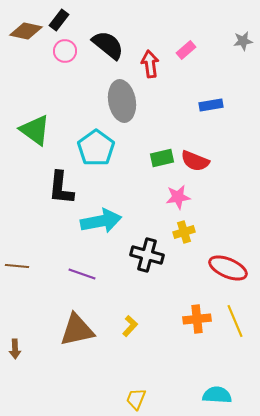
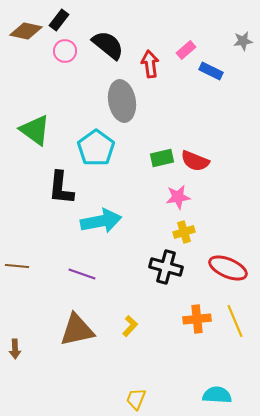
blue rectangle: moved 34 px up; rotated 35 degrees clockwise
black cross: moved 19 px right, 12 px down
